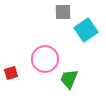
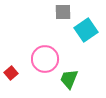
red square: rotated 24 degrees counterclockwise
